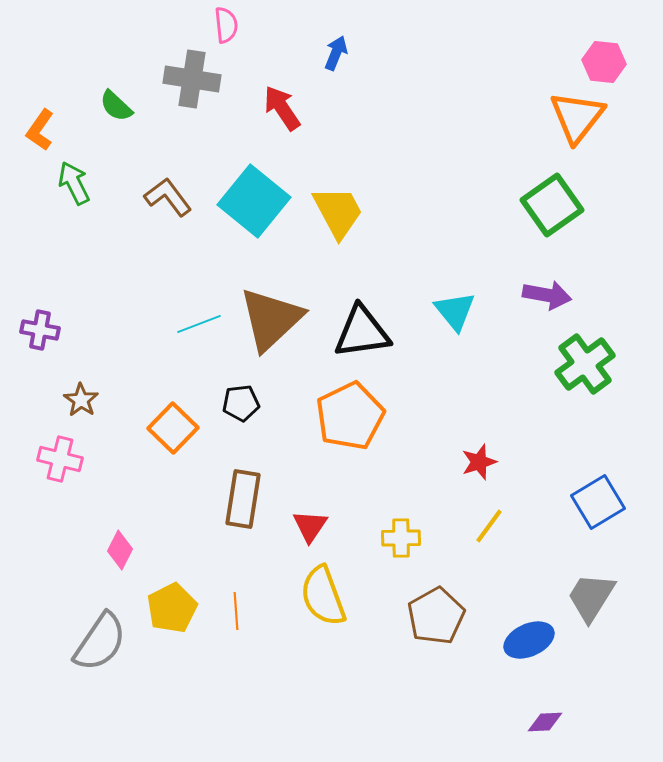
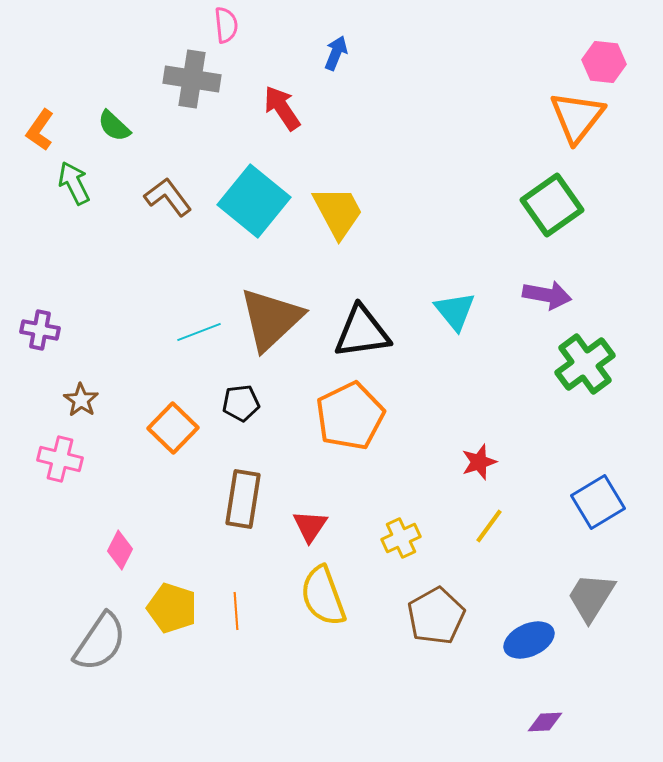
green semicircle: moved 2 px left, 20 px down
cyan line: moved 8 px down
yellow cross: rotated 24 degrees counterclockwise
yellow pentagon: rotated 27 degrees counterclockwise
